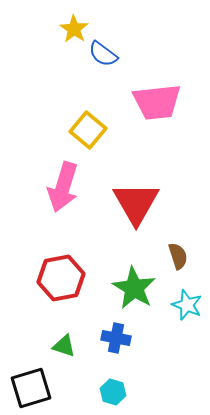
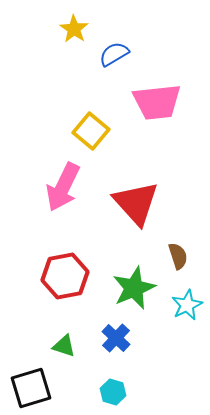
blue semicircle: moved 11 px right; rotated 112 degrees clockwise
yellow square: moved 3 px right, 1 px down
pink arrow: rotated 9 degrees clockwise
red triangle: rotated 12 degrees counterclockwise
red hexagon: moved 4 px right, 2 px up
green star: rotated 18 degrees clockwise
cyan star: rotated 24 degrees clockwise
blue cross: rotated 32 degrees clockwise
